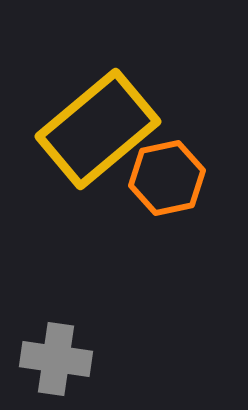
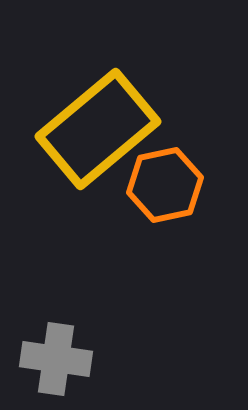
orange hexagon: moved 2 px left, 7 px down
